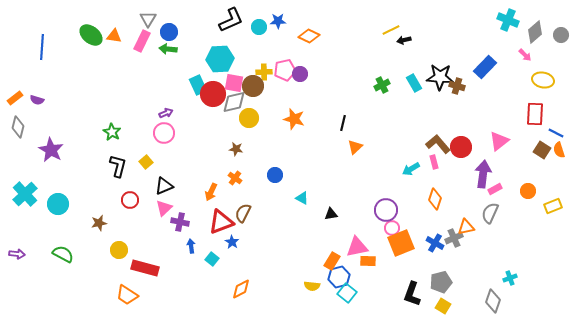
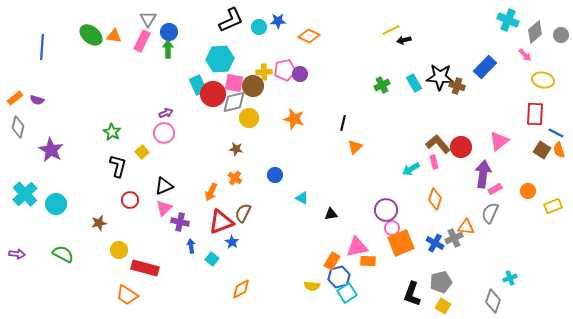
green arrow at (168, 49): rotated 84 degrees clockwise
yellow square at (146, 162): moved 4 px left, 10 px up
cyan circle at (58, 204): moved 2 px left
orange triangle at (466, 227): rotated 18 degrees clockwise
cyan square at (347, 293): rotated 18 degrees clockwise
